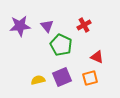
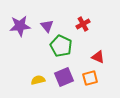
red cross: moved 1 px left, 1 px up
green pentagon: moved 1 px down
red triangle: moved 1 px right
purple square: moved 2 px right
